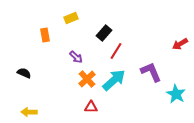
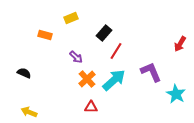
orange rectangle: rotated 64 degrees counterclockwise
red arrow: rotated 28 degrees counterclockwise
yellow arrow: rotated 21 degrees clockwise
